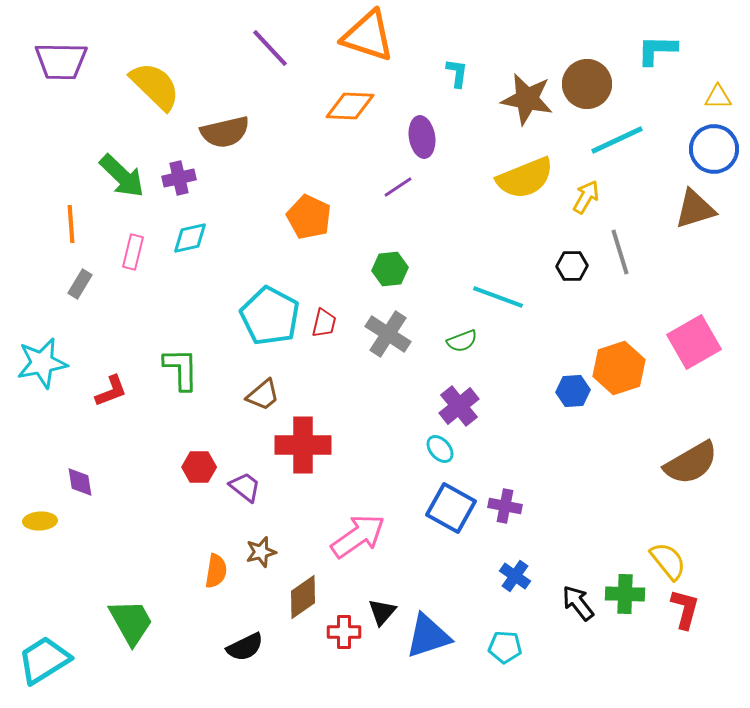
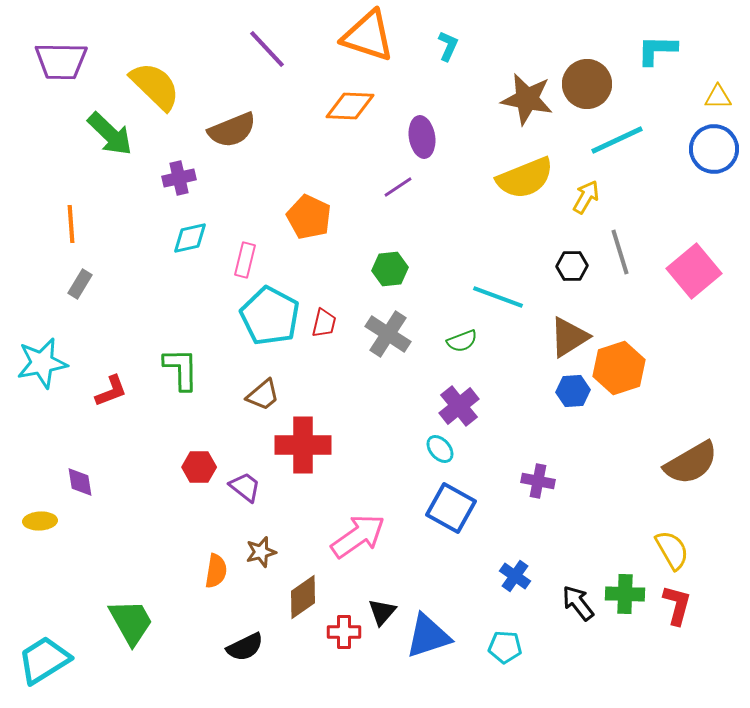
purple line at (270, 48): moved 3 px left, 1 px down
cyan L-shape at (457, 73): moved 9 px left, 27 px up; rotated 16 degrees clockwise
brown semicircle at (225, 132): moved 7 px right, 2 px up; rotated 9 degrees counterclockwise
green arrow at (122, 176): moved 12 px left, 42 px up
brown triangle at (695, 209): moved 126 px left, 128 px down; rotated 15 degrees counterclockwise
pink rectangle at (133, 252): moved 112 px right, 8 px down
pink square at (694, 342): moved 71 px up; rotated 10 degrees counterclockwise
purple cross at (505, 506): moved 33 px right, 25 px up
yellow semicircle at (668, 561): moved 4 px right, 11 px up; rotated 9 degrees clockwise
red L-shape at (685, 609): moved 8 px left, 4 px up
